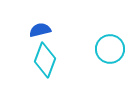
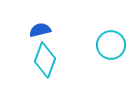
cyan circle: moved 1 px right, 4 px up
